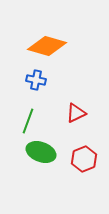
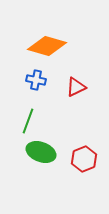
red triangle: moved 26 px up
